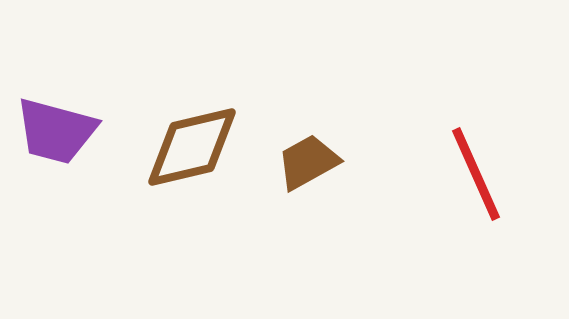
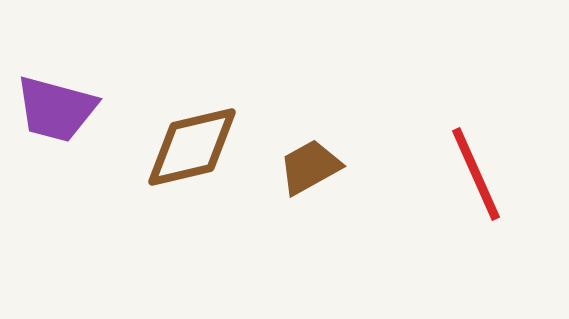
purple trapezoid: moved 22 px up
brown trapezoid: moved 2 px right, 5 px down
